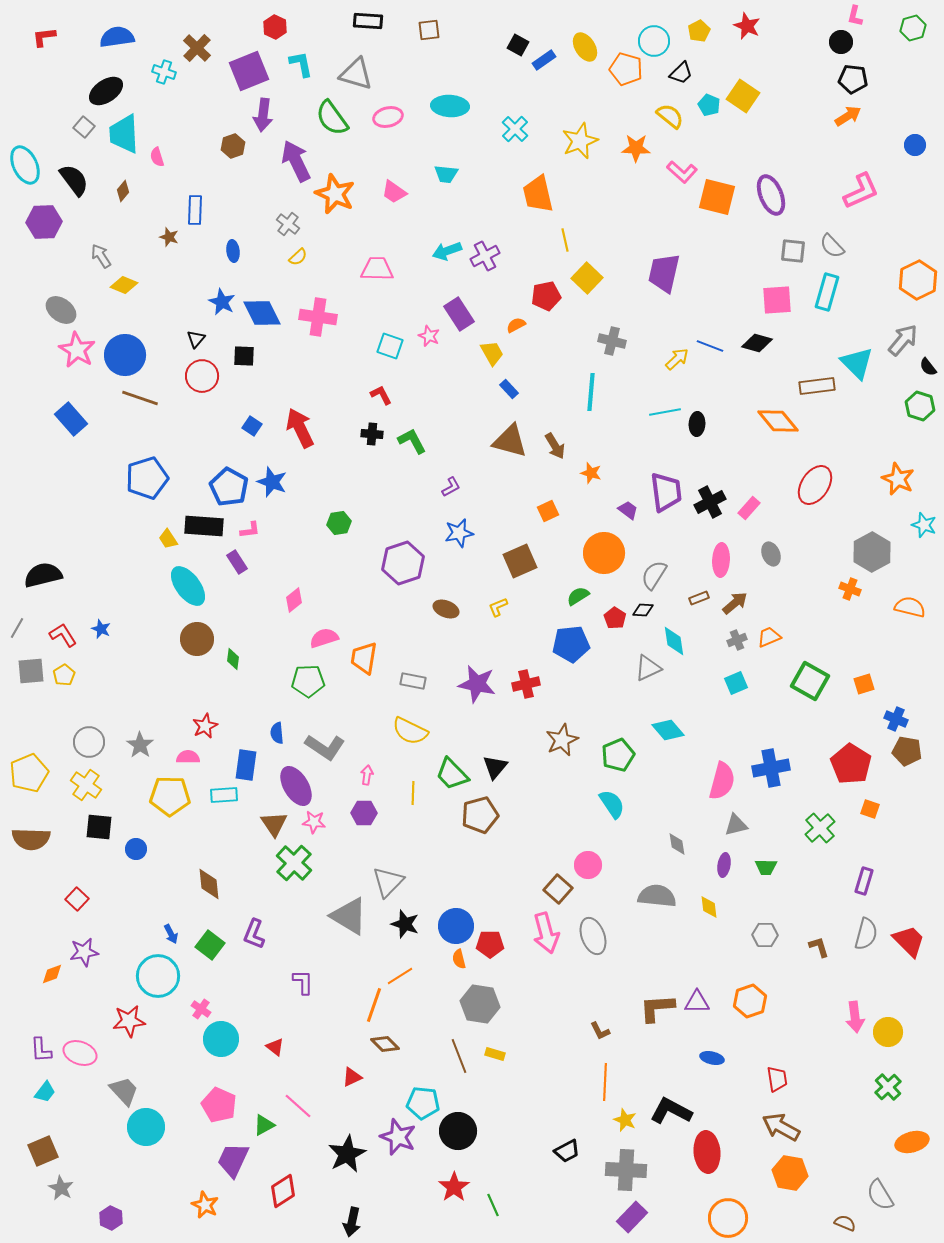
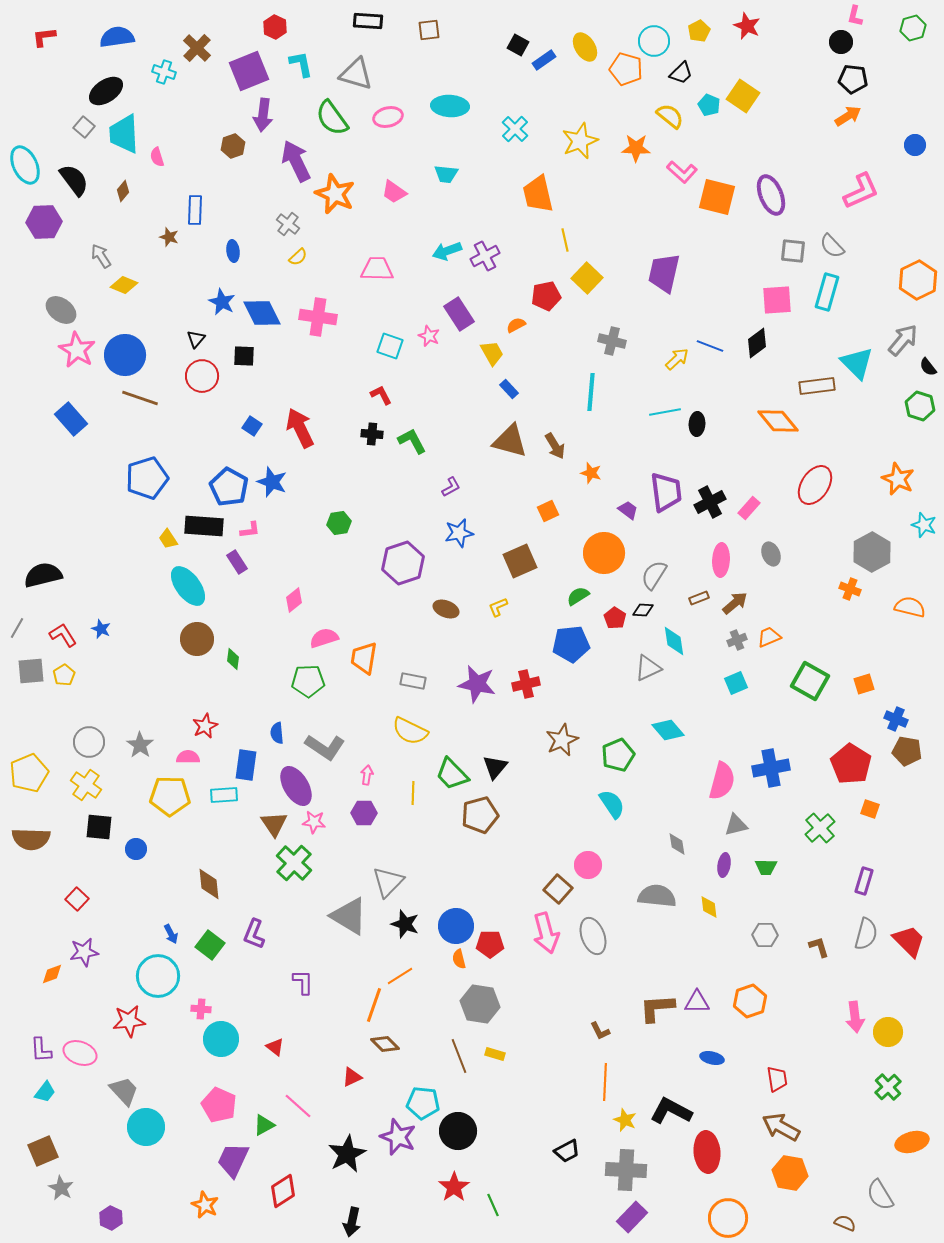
black diamond at (757, 343): rotated 52 degrees counterclockwise
pink cross at (201, 1009): rotated 30 degrees counterclockwise
